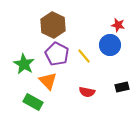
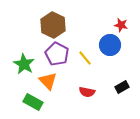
red star: moved 3 px right
yellow line: moved 1 px right, 2 px down
black rectangle: rotated 16 degrees counterclockwise
